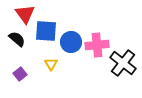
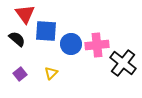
blue circle: moved 2 px down
yellow triangle: moved 9 px down; rotated 16 degrees clockwise
